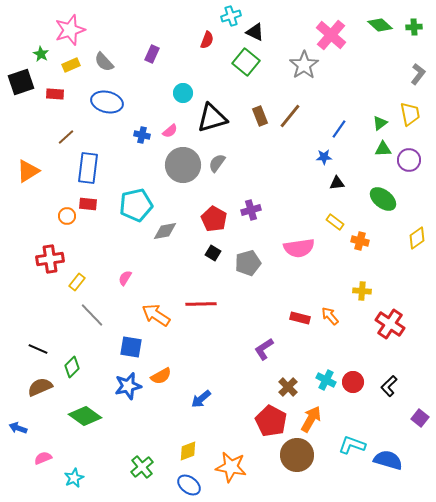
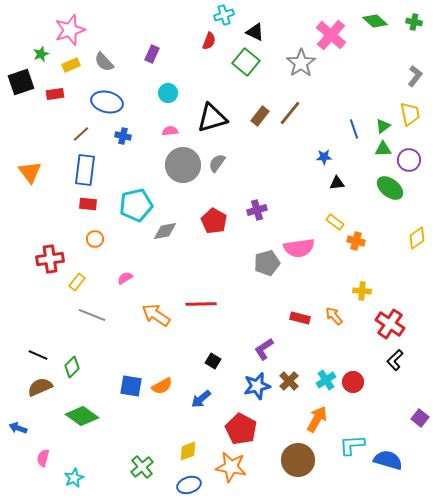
cyan cross at (231, 16): moved 7 px left, 1 px up
green diamond at (380, 25): moved 5 px left, 4 px up
green cross at (414, 27): moved 5 px up; rotated 14 degrees clockwise
red semicircle at (207, 40): moved 2 px right, 1 px down
green star at (41, 54): rotated 21 degrees clockwise
gray star at (304, 65): moved 3 px left, 2 px up
gray L-shape at (418, 74): moved 3 px left, 2 px down
cyan circle at (183, 93): moved 15 px left
red rectangle at (55, 94): rotated 12 degrees counterclockwise
brown rectangle at (260, 116): rotated 60 degrees clockwise
brown line at (290, 116): moved 3 px up
green triangle at (380, 123): moved 3 px right, 3 px down
blue line at (339, 129): moved 15 px right; rotated 54 degrees counterclockwise
pink semicircle at (170, 131): rotated 147 degrees counterclockwise
blue cross at (142, 135): moved 19 px left, 1 px down
brown line at (66, 137): moved 15 px right, 3 px up
blue rectangle at (88, 168): moved 3 px left, 2 px down
orange triangle at (28, 171): moved 2 px right, 1 px down; rotated 35 degrees counterclockwise
green ellipse at (383, 199): moved 7 px right, 11 px up
purple cross at (251, 210): moved 6 px right
orange circle at (67, 216): moved 28 px right, 23 px down
red pentagon at (214, 219): moved 2 px down
orange cross at (360, 241): moved 4 px left
black square at (213, 253): moved 108 px down
gray pentagon at (248, 263): moved 19 px right
pink semicircle at (125, 278): rotated 28 degrees clockwise
gray line at (92, 315): rotated 24 degrees counterclockwise
orange arrow at (330, 316): moved 4 px right
blue square at (131, 347): moved 39 px down
black line at (38, 349): moved 6 px down
orange semicircle at (161, 376): moved 1 px right, 10 px down
cyan cross at (326, 380): rotated 30 degrees clockwise
blue star at (128, 386): moved 129 px right
black L-shape at (389, 386): moved 6 px right, 26 px up
brown cross at (288, 387): moved 1 px right, 6 px up
green diamond at (85, 416): moved 3 px left
orange arrow at (311, 419): moved 6 px right
red pentagon at (271, 421): moved 30 px left, 8 px down
cyan L-shape at (352, 445): rotated 24 degrees counterclockwise
brown circle at (297, 455): moved 1 px right, 5 px down
pink semicircle at (43, 458): rotated 54 degrees counterclockwise
blue ellipse at (189, 485): rotated 55 degrees counterclockwise
